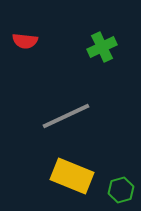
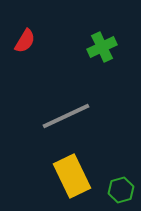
red semicircle: rotated 65 degrees counterclockwise
yellow rectangle: rotated 42 degrees clockwise
